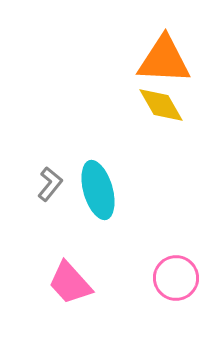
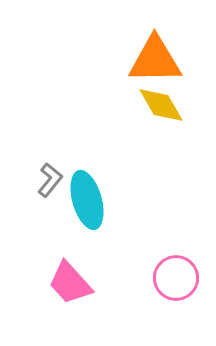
orange triangle: moved 9 px left; rotated 4 degrees counterclockwise
gray L-shape: moved 4 px up
cyan ellipse: moved 11 px left, 10 px down
